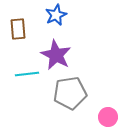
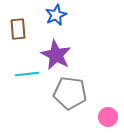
gray pentagon: rotated 16 degrees clockwise
